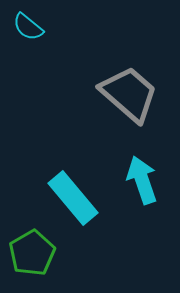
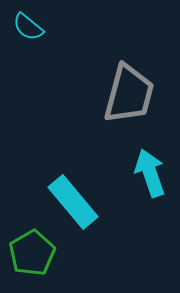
gray trapezoid: rotated 64 degrees clockwise
cyan arrow: moved 8 px right, 7 px up
cyan rectangle: moved 4 px down
